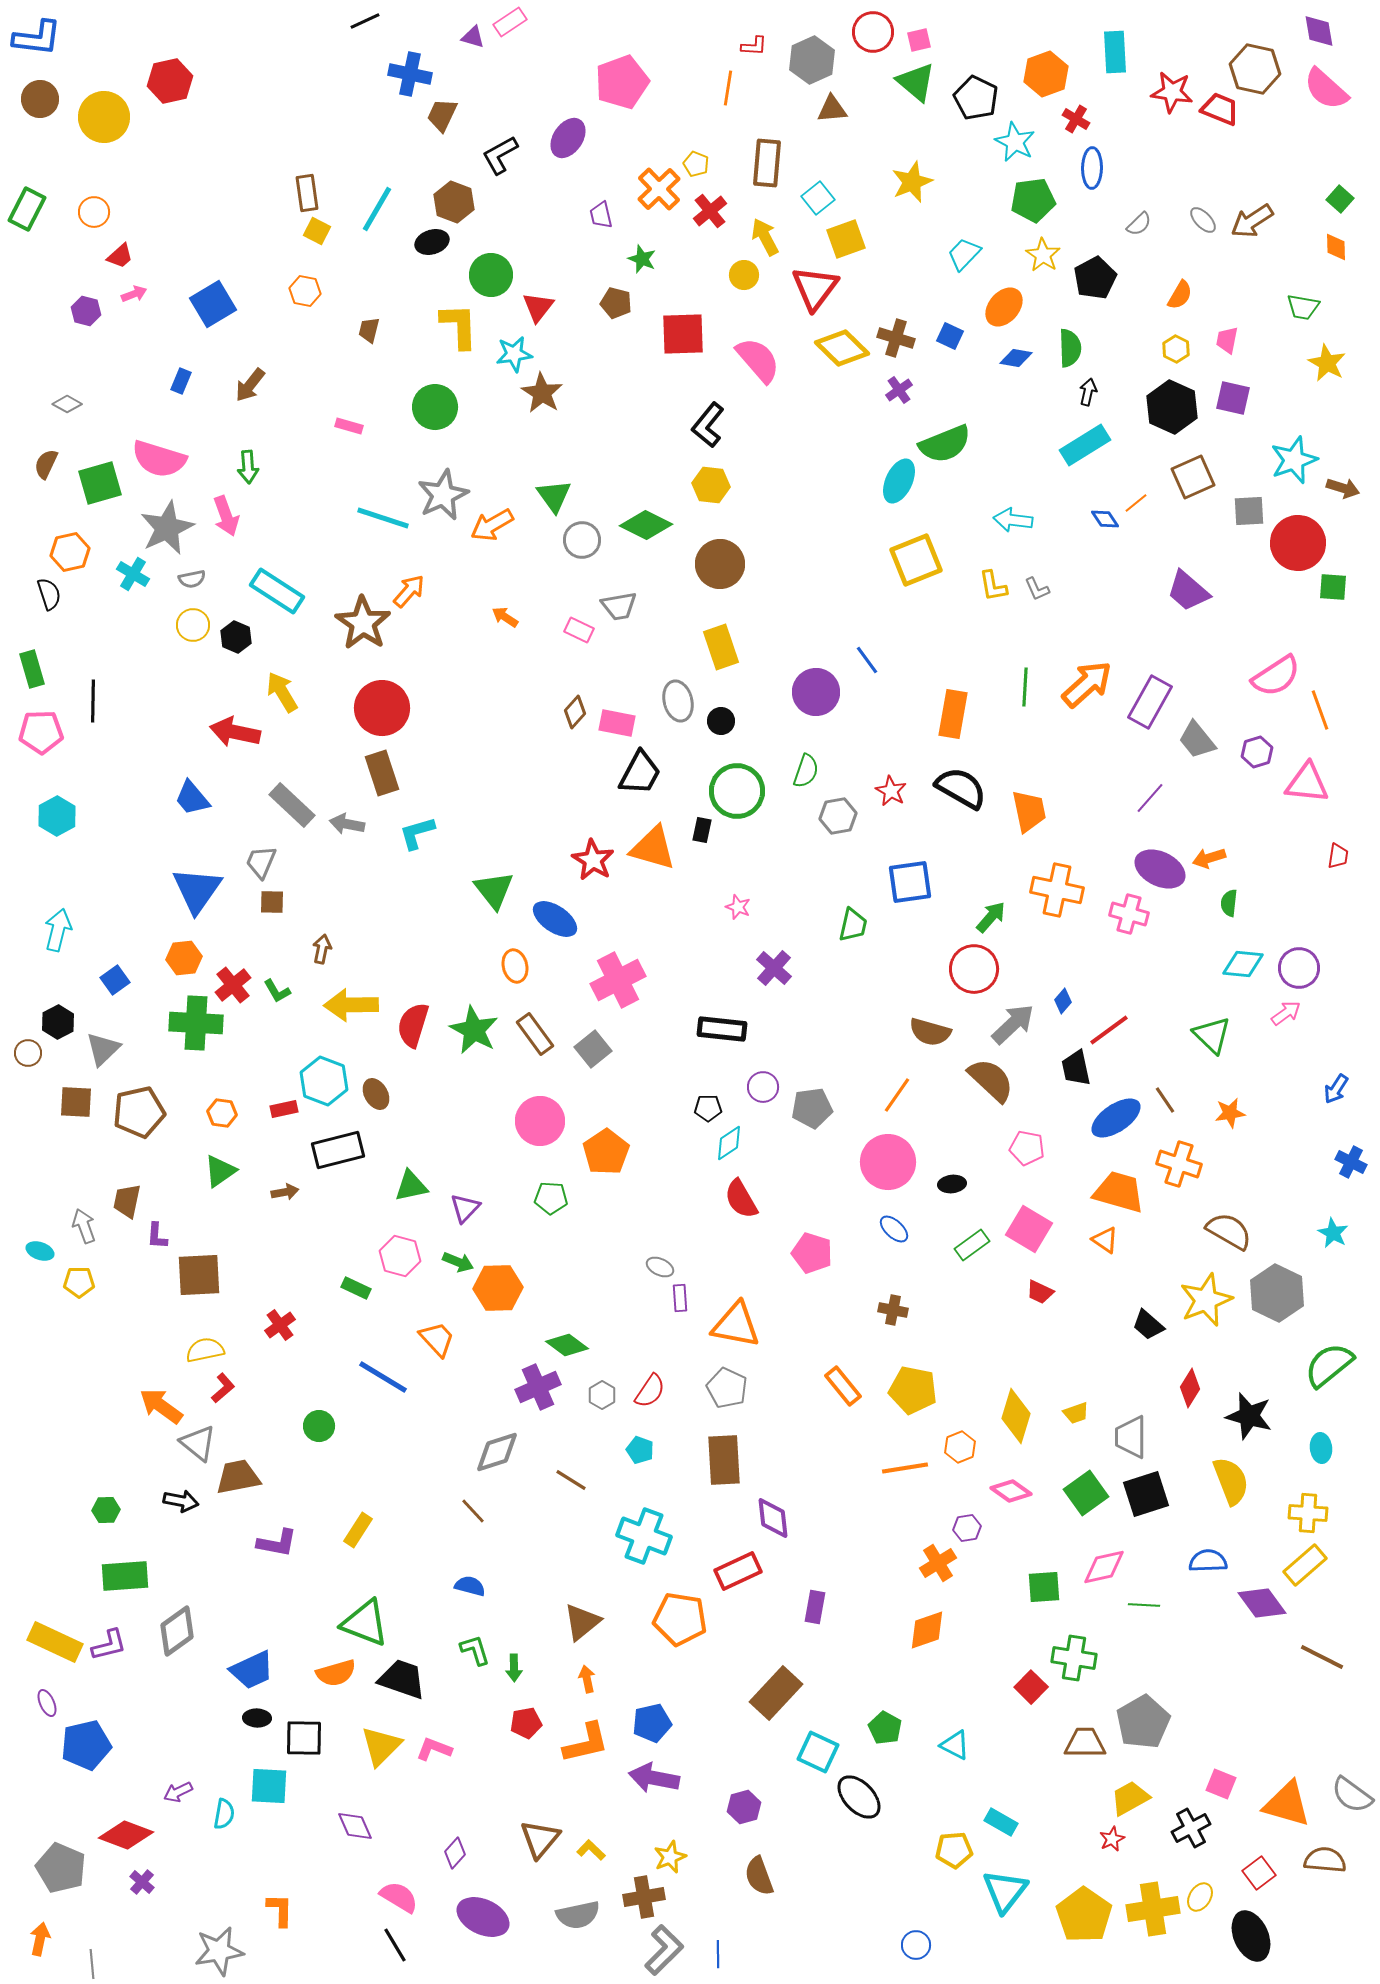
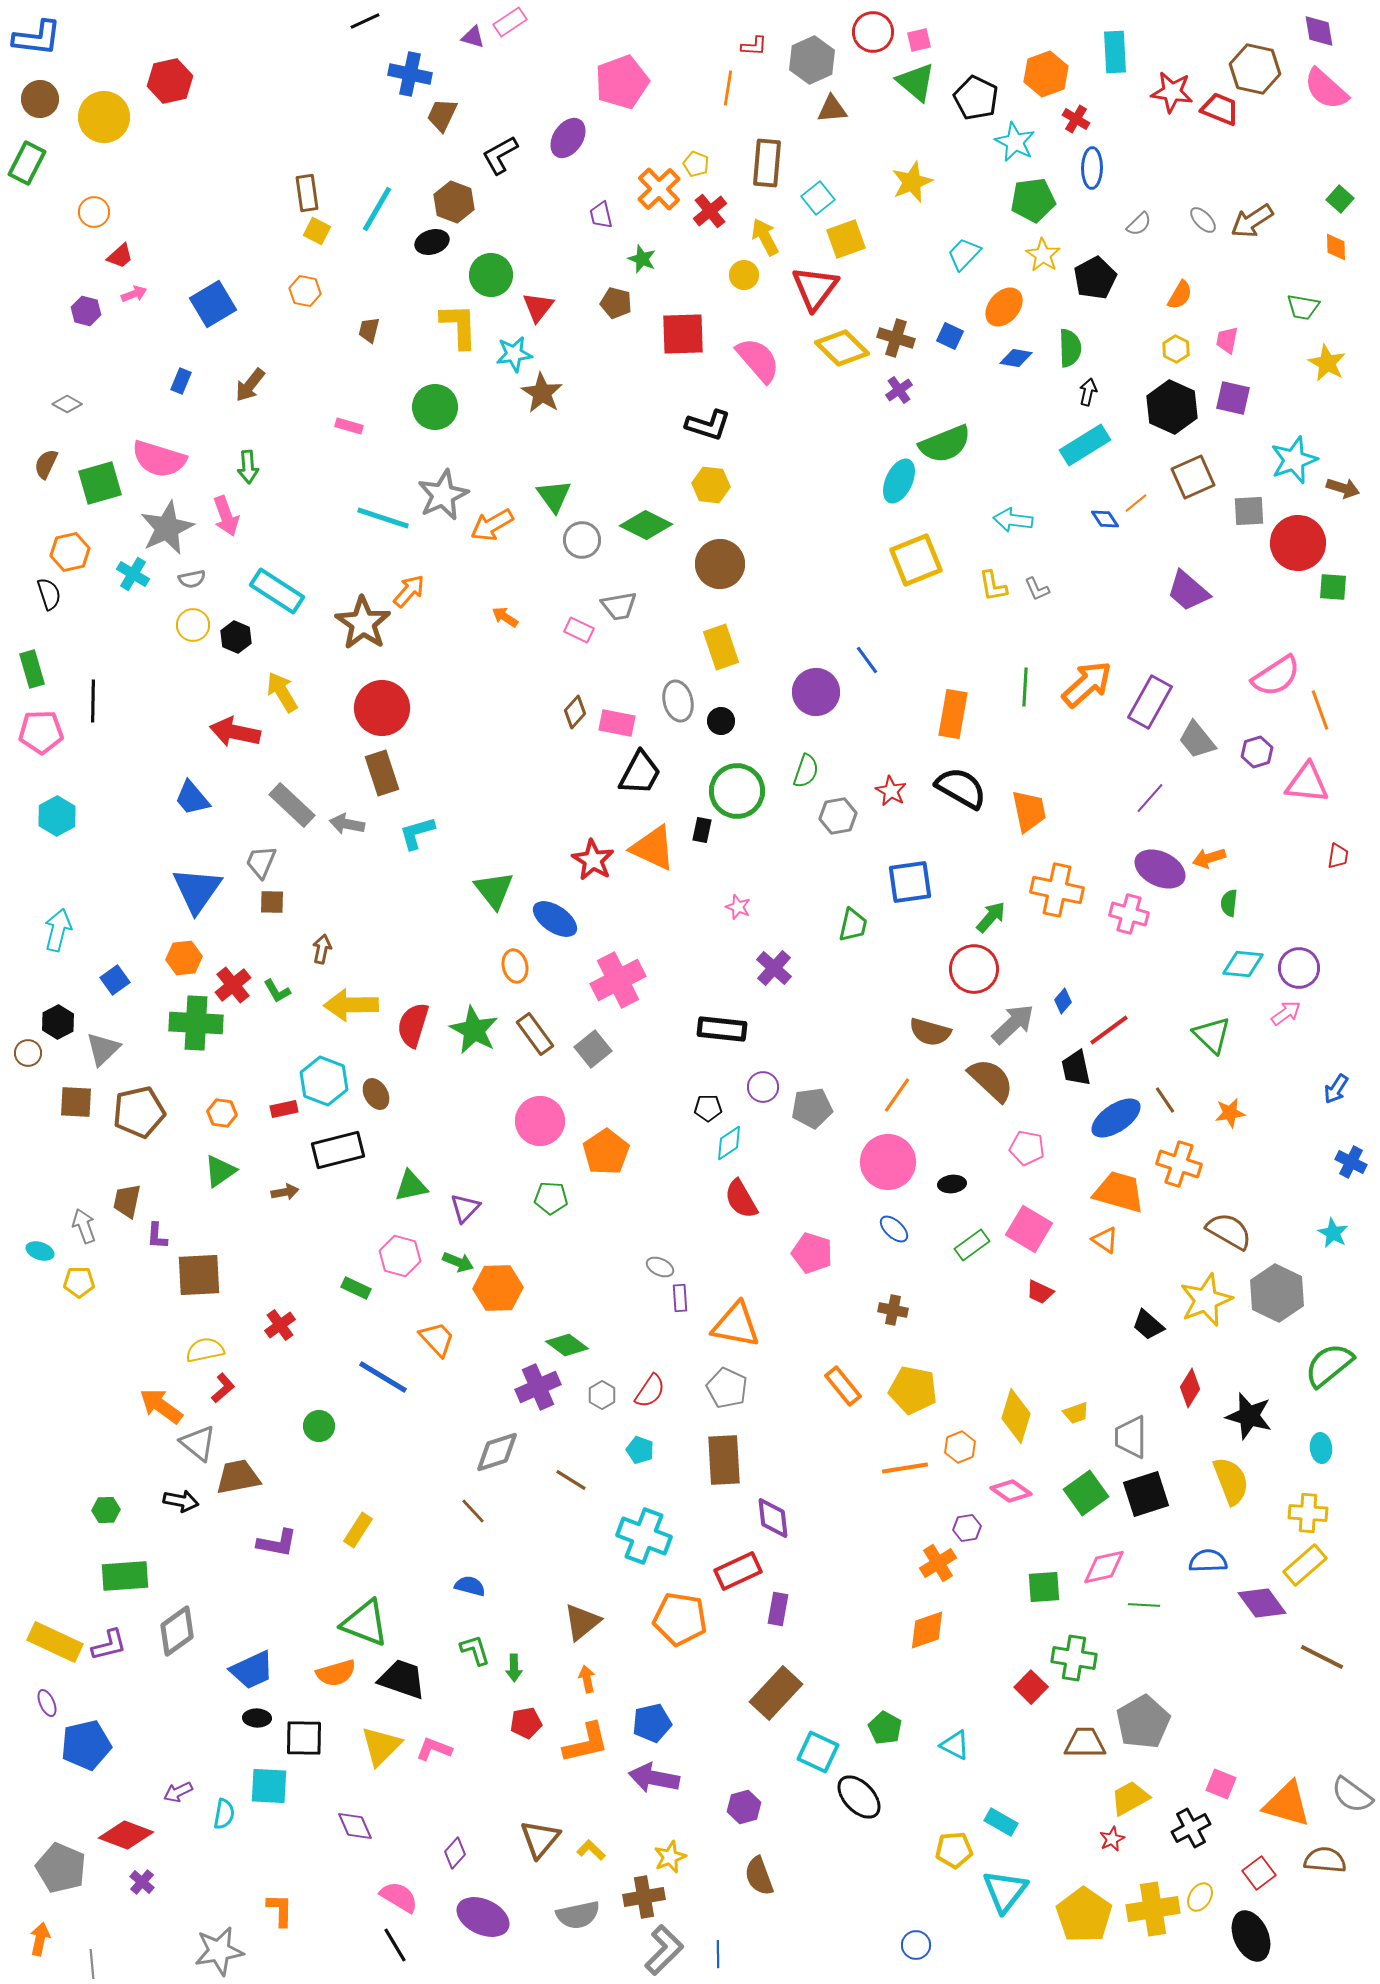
green rectangle at (27, 209): moved 46 px up
black L-shape at (708, 425): rotated 111 degrees counterclockwise
orange triangle at (653, 848): rotated 9 degrees clockwise
purple rectangle at (815, 1607): moved 37 px left, 2 px down
